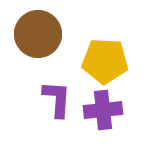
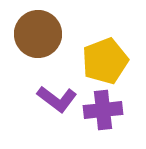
yellow pentagon: rotated 24 degrees counterclockwise
purple L-shape: rotated 123 degrees clockwise
